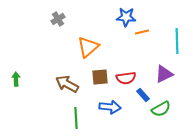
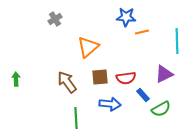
gray cross: moved 3 px left
brown arrow: moved 2 px up; rotated 25 degrees clockwise
blue arrow: moved 3 px up
